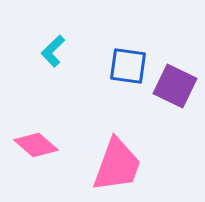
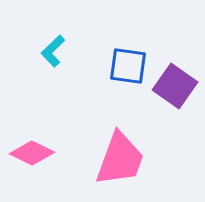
purple square: rotated 9 degrees clockwise
pink diamond: moved 4 px left, 8 px down; rotated 15 degrees counterclockwise
pink trapezoid: moved 3 px right, 6 px up
